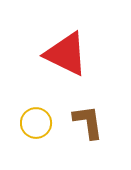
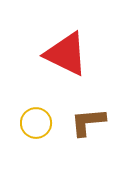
brown L-shape: rotated 87 degrees counterclockwise
